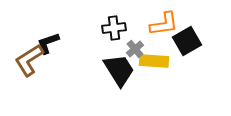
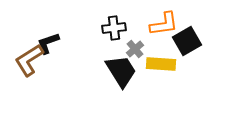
yellow rectangle: moved 7 px right, 3 px down
black trapezoid: moved 2 px right, 1 px down
